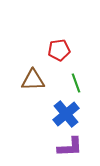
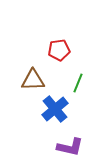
green line: moved 2 px right; rotated 42 degrees clockwise
blue cross: moved 11 px left, 5 px up
purple L-shape: rotated 16 degrees clockwise
